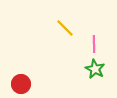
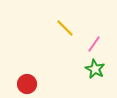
pink line: rotated 36 degrees clockwise
red circle: moved 6 px right
